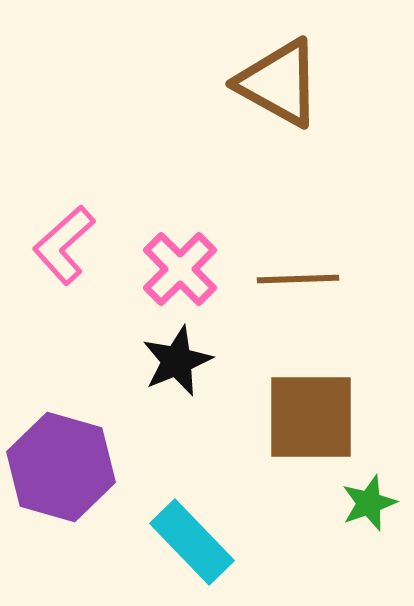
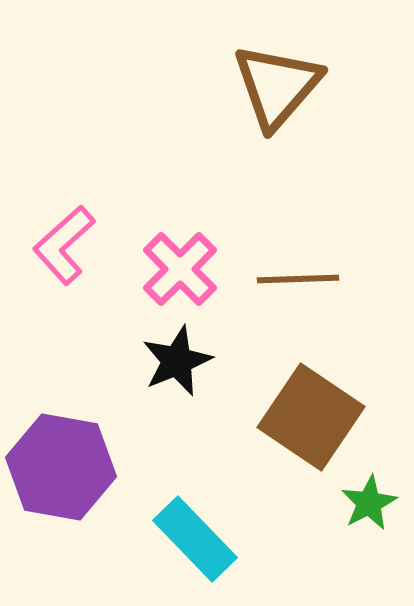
brown triangle: moved 2 px left, 3 px down; rotated 42 degrees clockwise
brown square: rotated 34 degrees clockwise
purple hexagon: rotated 6 degrees counterclockwise
green star: rotated 8 degrees counterclockwise
cyan rectangle: moved 3 px right, 3 px up
